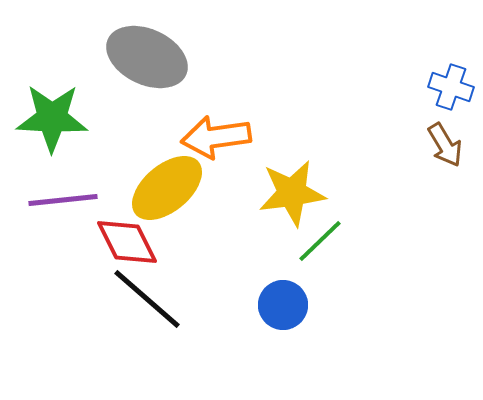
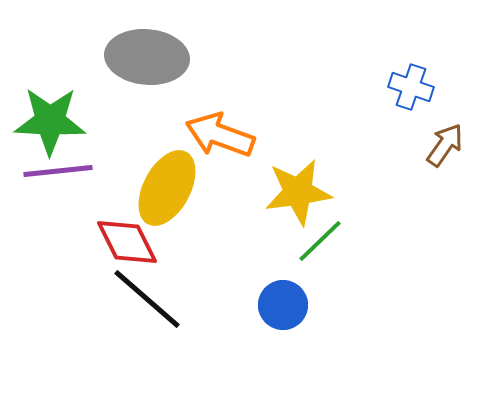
gray ellipse: rotated 20 degrees counterclockwise
blue cross: moved 40 px left
green star: moved 2 px left, 3 px down
orange arrow: moved 4 px right, 2 px up; rotated 28 degrees clockwise
brown arrow: rotated 114 degrees counterclockwise
yellow ellipse: rotated 22 degrees counterclockwise
yellow star: moved 6 px right, 1 px up
purple line: moved 5 px left, 29 px up
